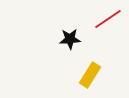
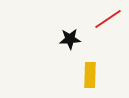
yellow rectangle: rotated 30 degrees counterclockwise
